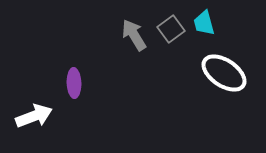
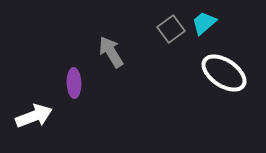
cyan trapezoid: rotated 64 degrees clockwise
gray arrow: moved 23 px left, 17 px down
